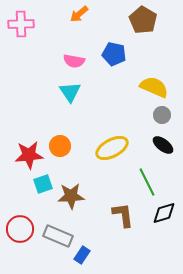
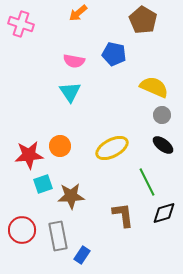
orange arrow: moved 1 px left, 1 px up
pink cross: rotated 20 degrees clockwise
red circle: moved 2 px right, 1 px down
gray rectangle: rotated 56 degrees clockwise
